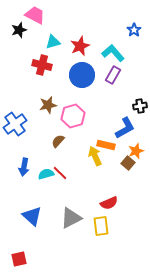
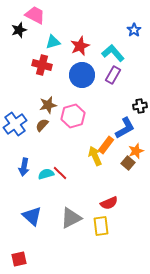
brown semicircle: moved 16 px left, 16 px up
orange rectangle: rotated 66 degrees counterclockwise
